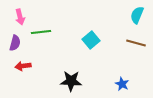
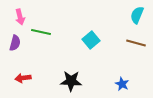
green line: rotated 18 degrees clockwise
red arrow: moved 12 px down
